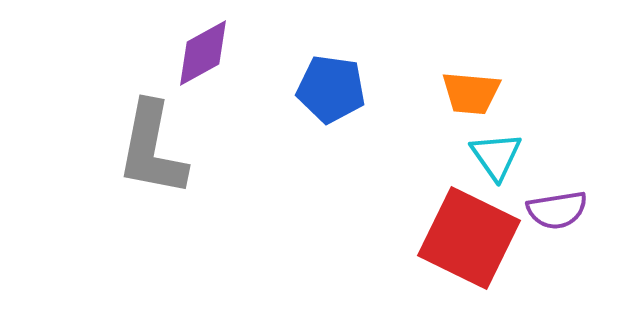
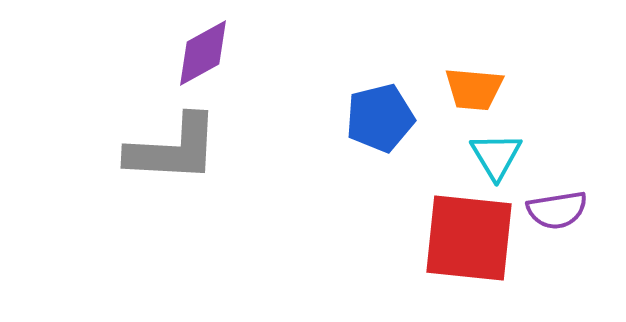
blue pentagon: moved 49 px right, 29 px down; rotated 22 degrees counterclockwise
orange trapezoid: moved 3 px right, 4 px up
gray L-shape: moved 21 px right; rotated 98 degrees counterclockwise
cyan triangle: rotated 4 degrees clockwise
red square: rotated 20 degrees counterclockwise
